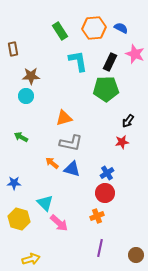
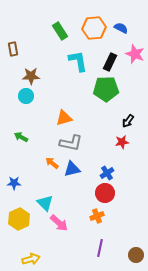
blue triangle: rotated 30 degrees counterclockwise
yellow hexagon: rotated 20 degrees clockwise
